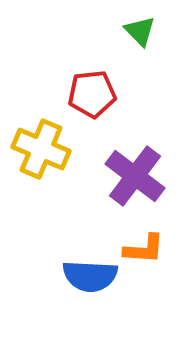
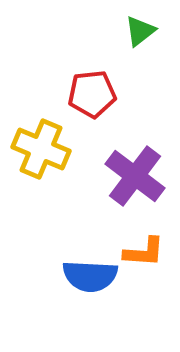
green triangle: rotated 36 degrees clockwise
orange L-shape: moved 3 px down
